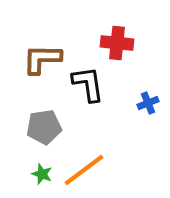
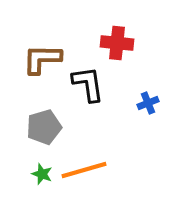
gray pentagon: rotated 8 degrees counterclockwise
orange line: rotated 21 degrees clockwise
